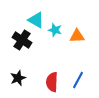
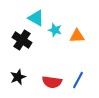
cyan triangle: moved 2 px up
black star: moved 1 px up
red semicircle: rotated 84 degrees counterclockwise
